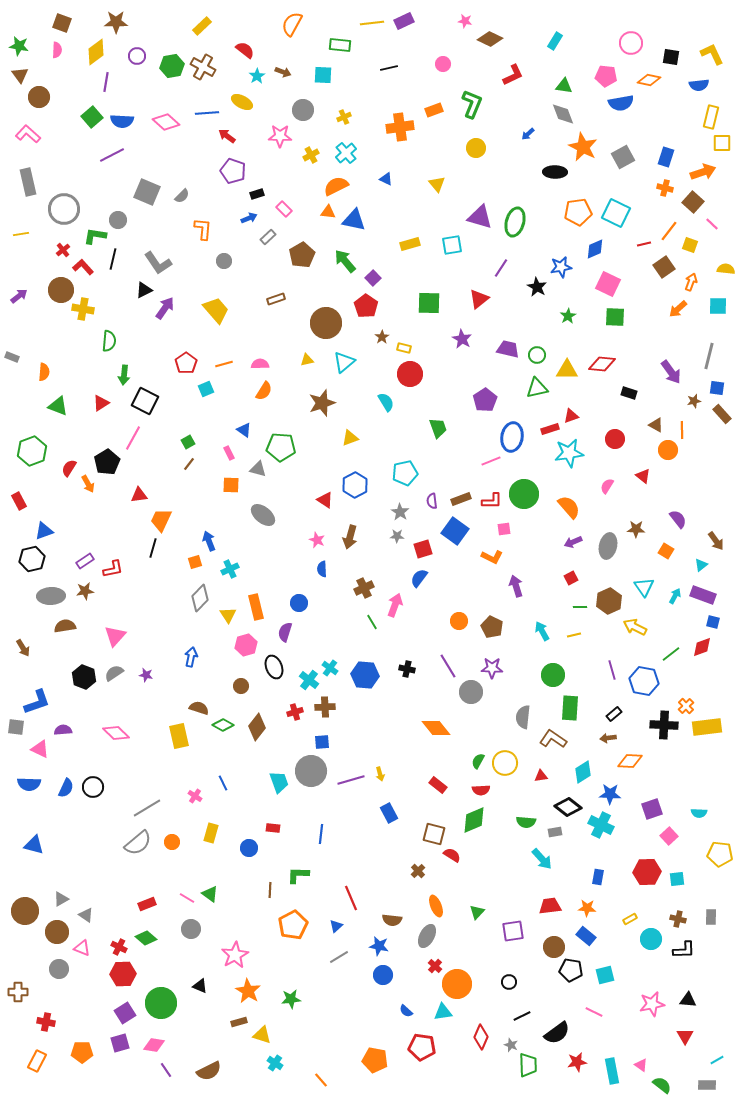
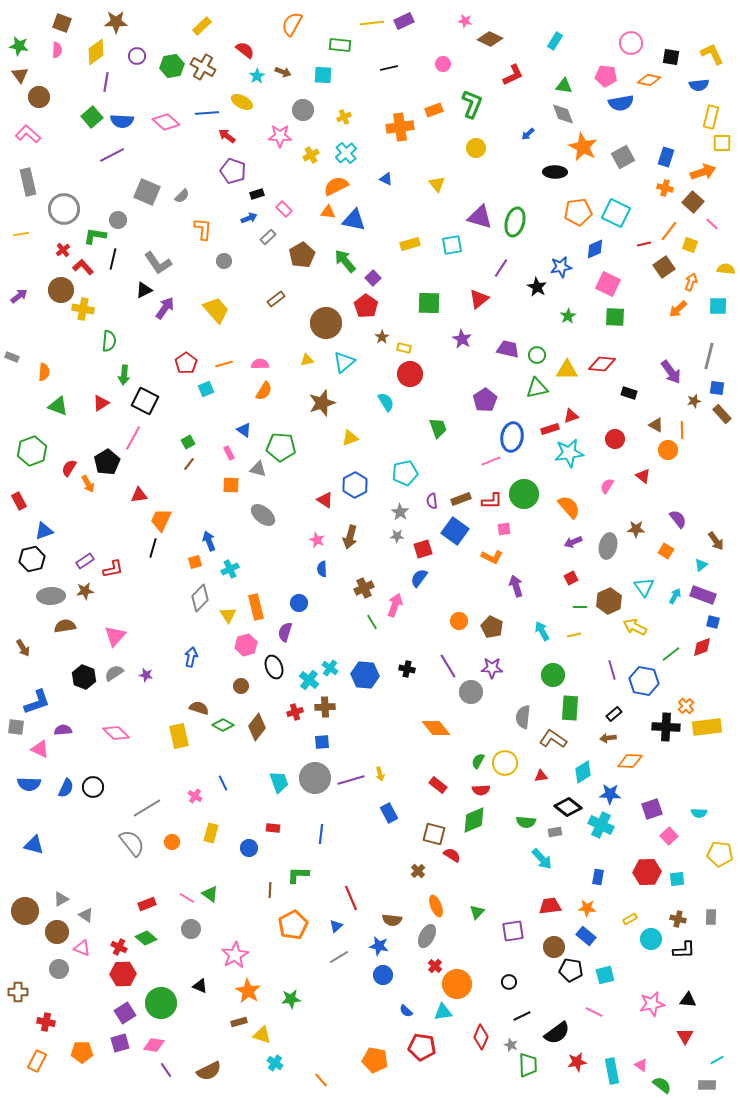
brown rectangle at (276, 299): rotated 18 degrees counterclockwise
black cross at (664, 725): moved 2 px right, 2 px down
gray circle at (311, 771): moved 4 px right, 7 px down
gray semicircle at (138, 843): moved 6 px left; rotated 88 degrees counterclockwise
